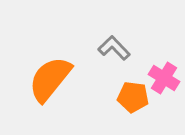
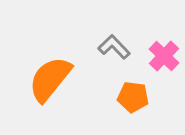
gray L-shape: moved 1 px up
pink cross: moved 22 px up; rotated 12 degrees clockwise
